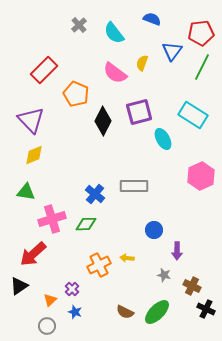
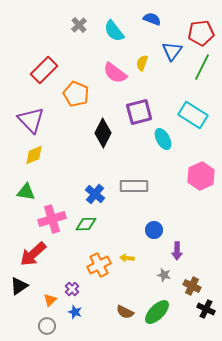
cyan semicircle: moved 2 px up
black diamond: moved 12 px down
